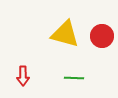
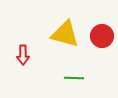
red arrow: moved 21 px up
